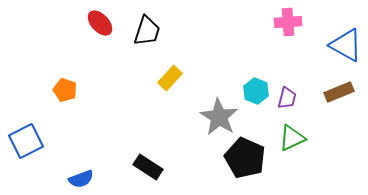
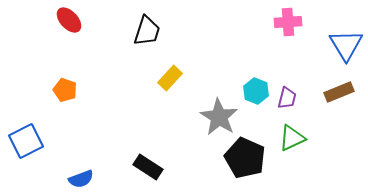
red ellipse: moved 31 px left, 3 px up
blue triangle: rotated 30 degrees clockwise
